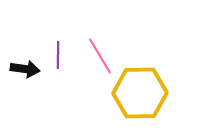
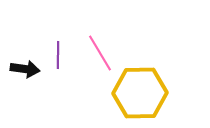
pink line: moved 3 px up
